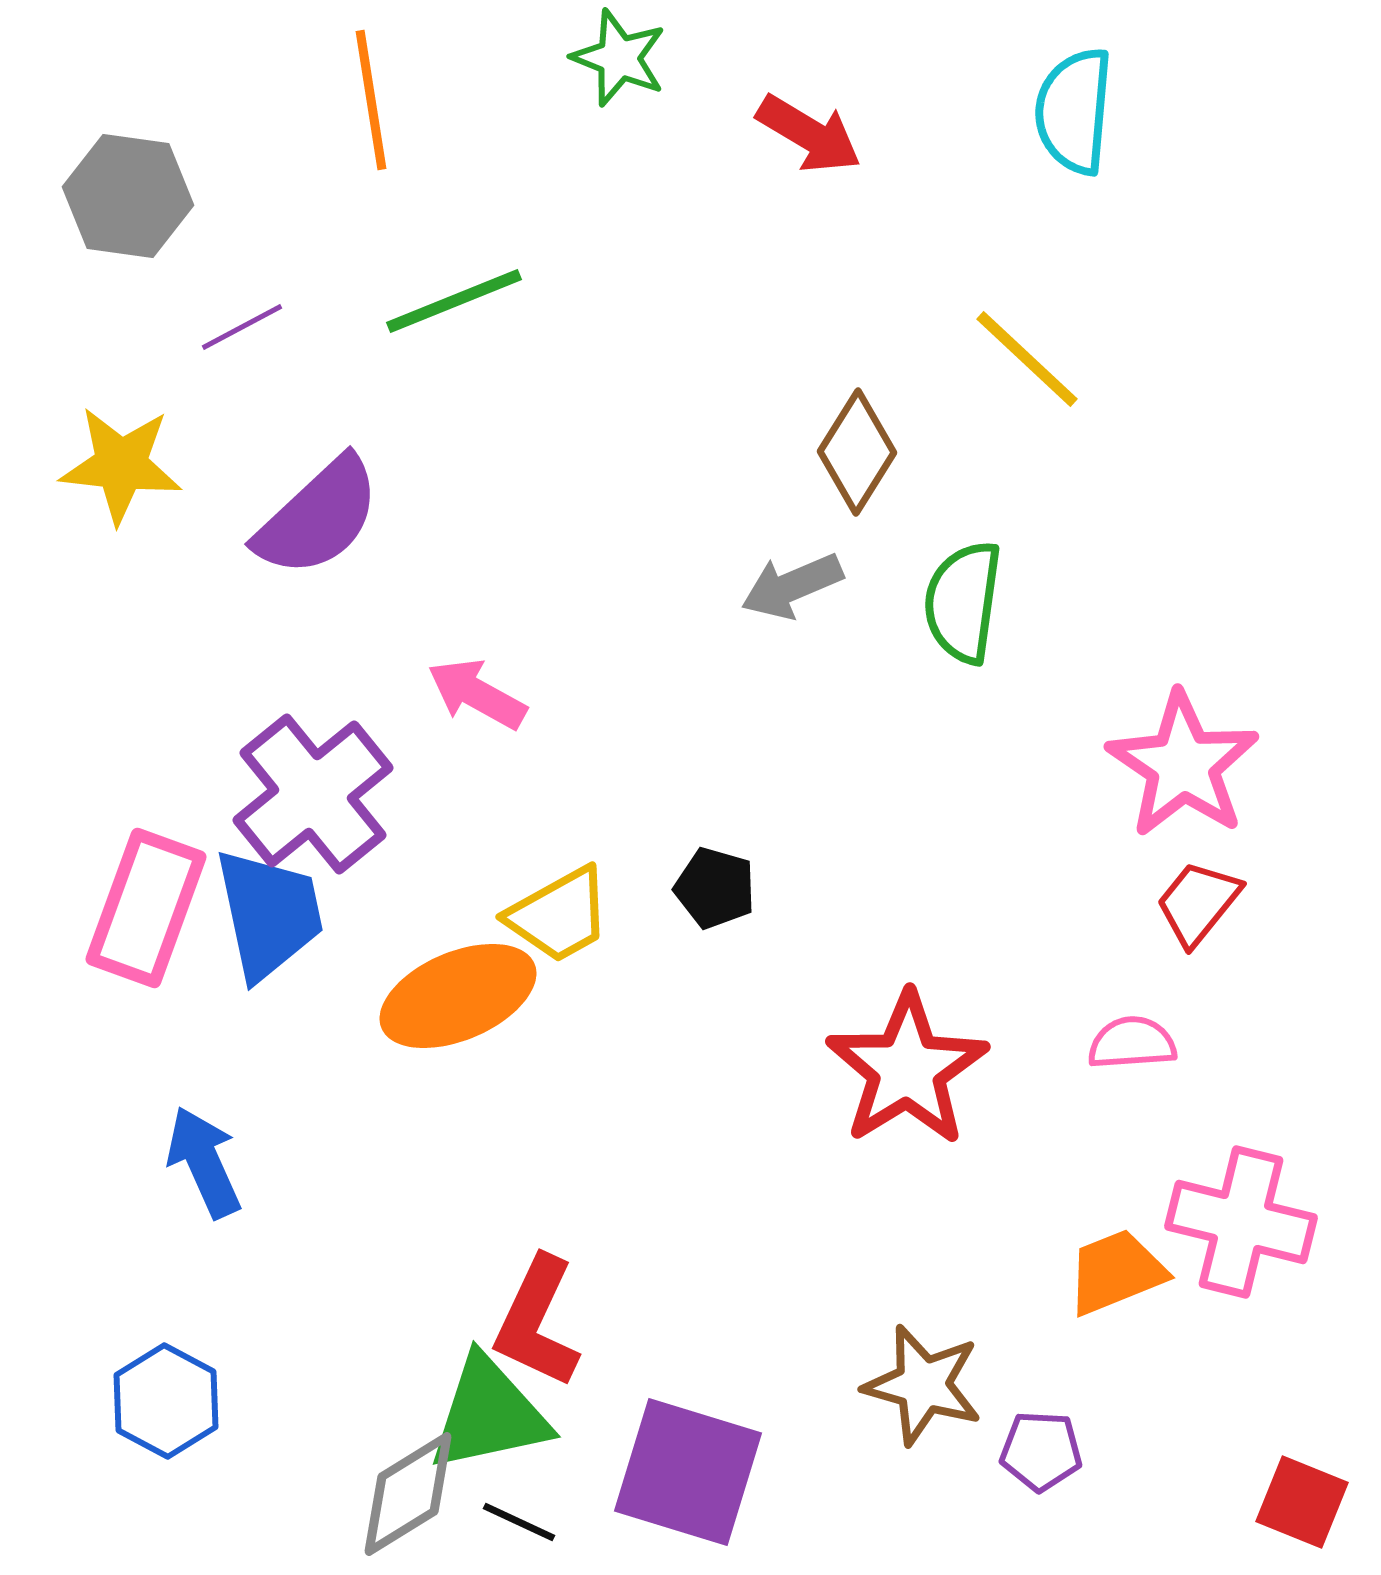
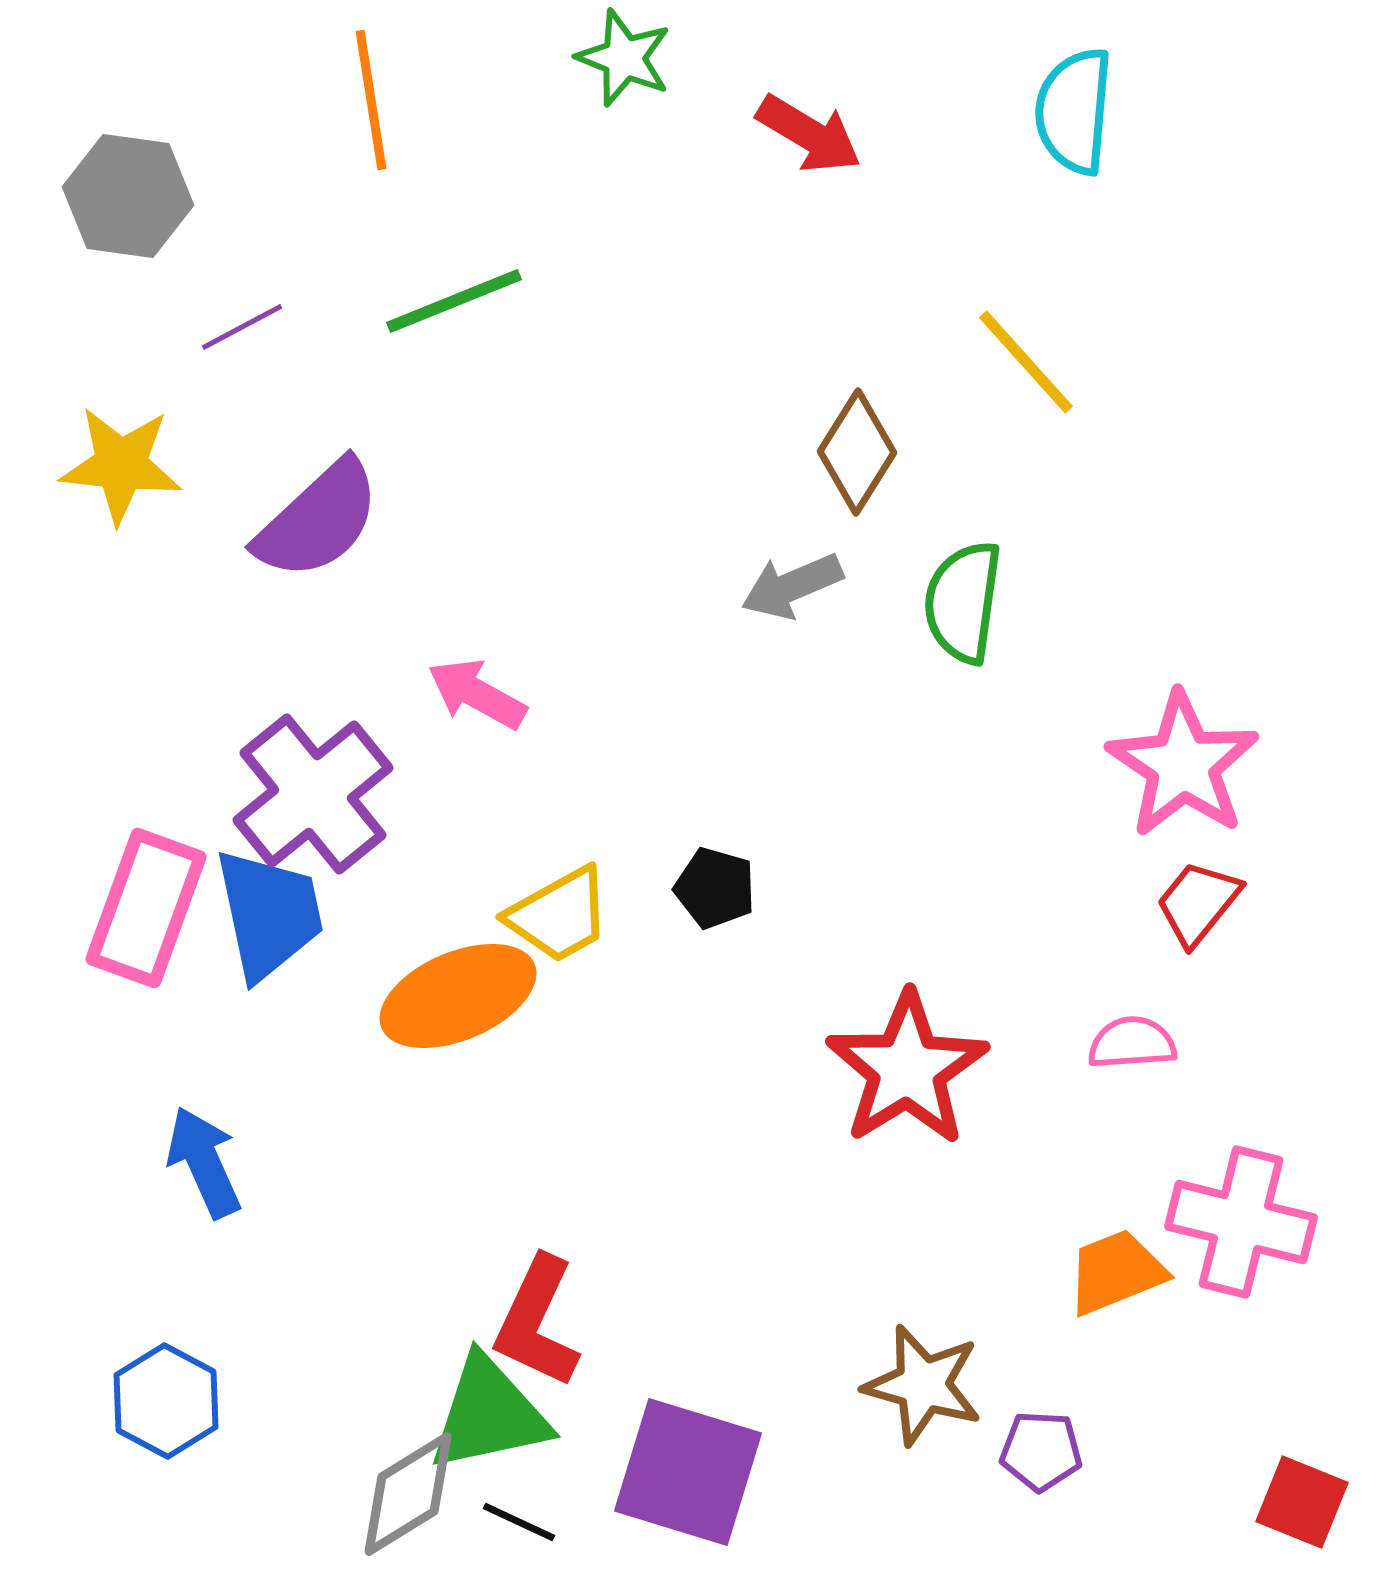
green star: moved 5 px right
yellow line: moved 1 px left, 3 px down; rotated 5 degrees clockwise
purple semicircle: moved 3 px down
